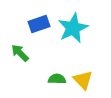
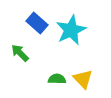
blue rectangle: moved 2 px left, 1 px up; rotated 60 degrees clockwise
cyan star: moved 2 px left, 2 px down
yellow triangle: moved 1 px up
